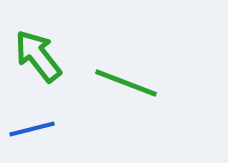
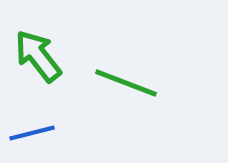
blue line: moved 4 px down
